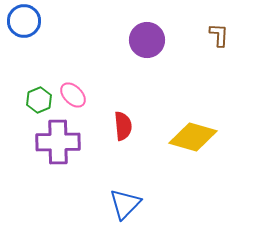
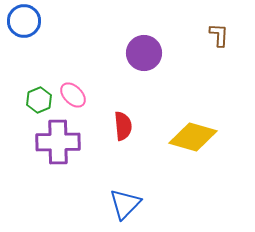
purple circle: moved 3 px left, 13 px down
